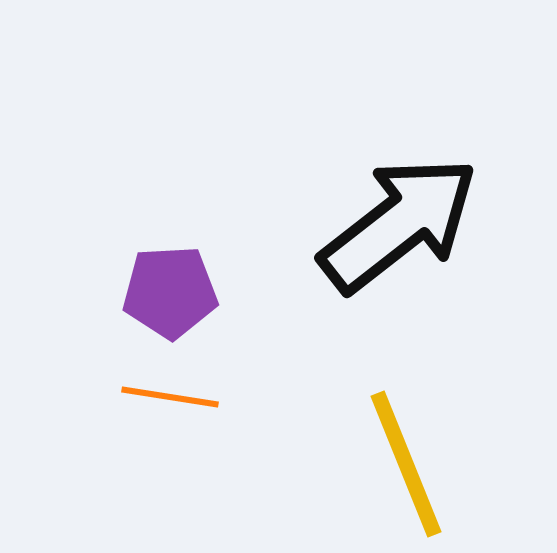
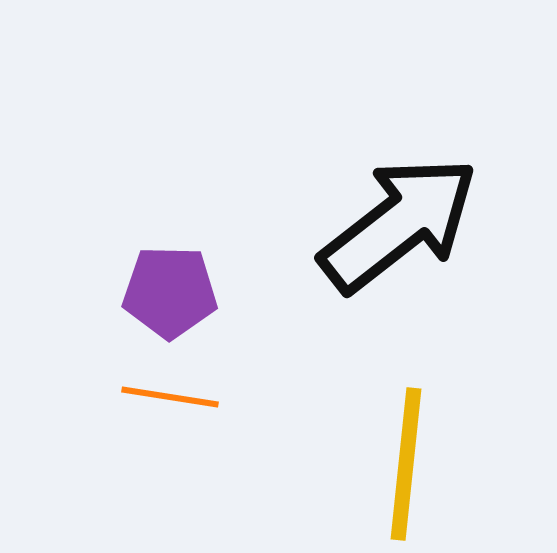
purple pentagon: rotated 4 degrees clockwise
yellow line: rotated 28 degrees clockwise
